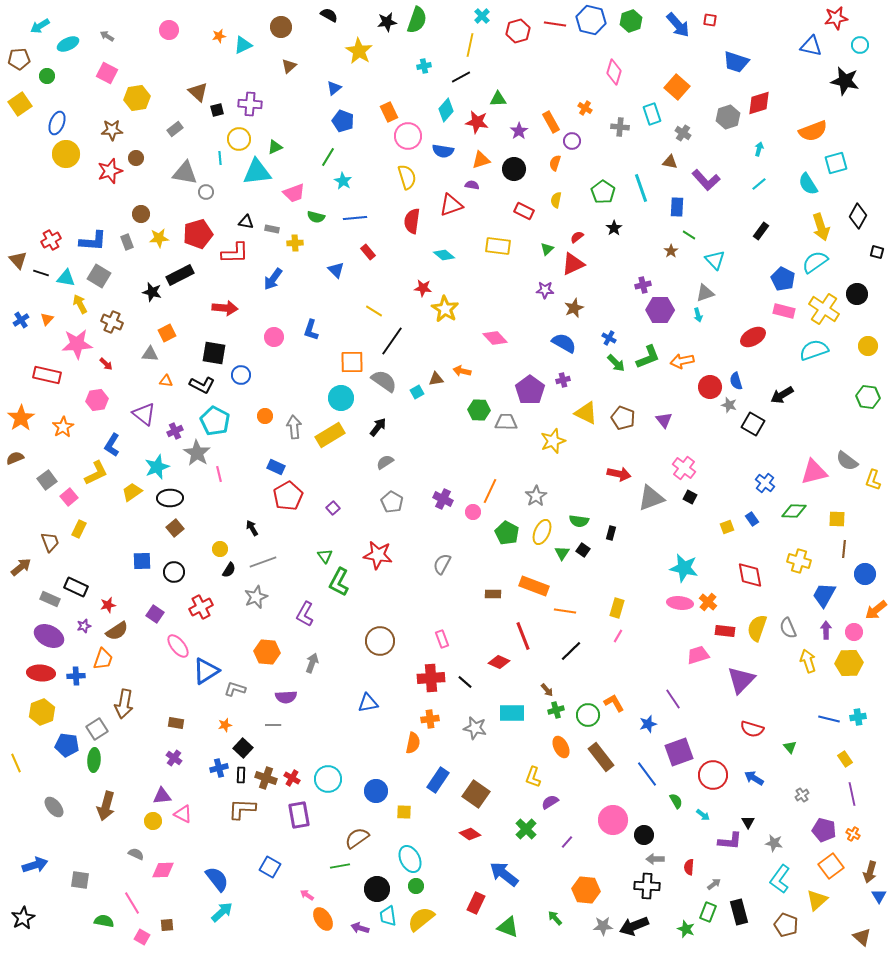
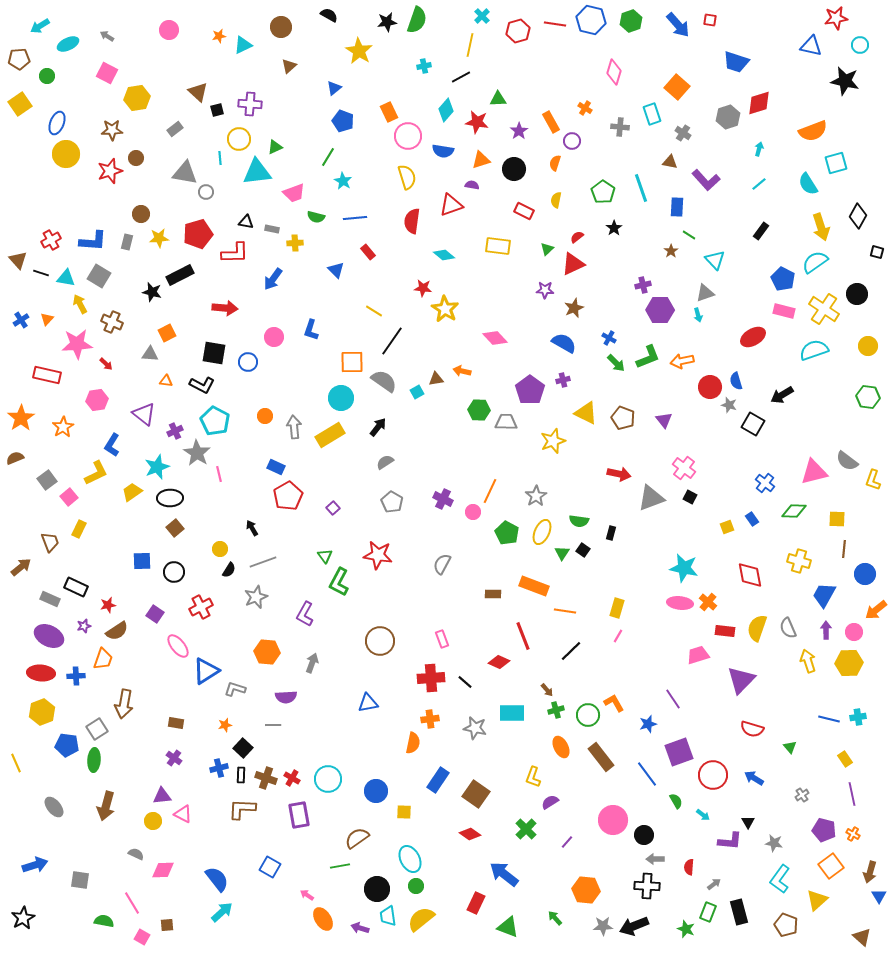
gray rectangle at (127, 242): rotated 35 degrees clockwise
blue circle at (241, 375): moved 7 px right, 13 px up
